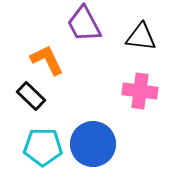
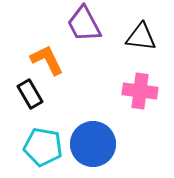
black rectangle: moved 1 px left, 2 px up; rotated 16 degrees clockwise
cyan pentagon: rotated 9 degrees clockwise
